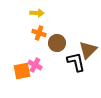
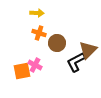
black L-shape: rotated 105 degrees counterclockwise
